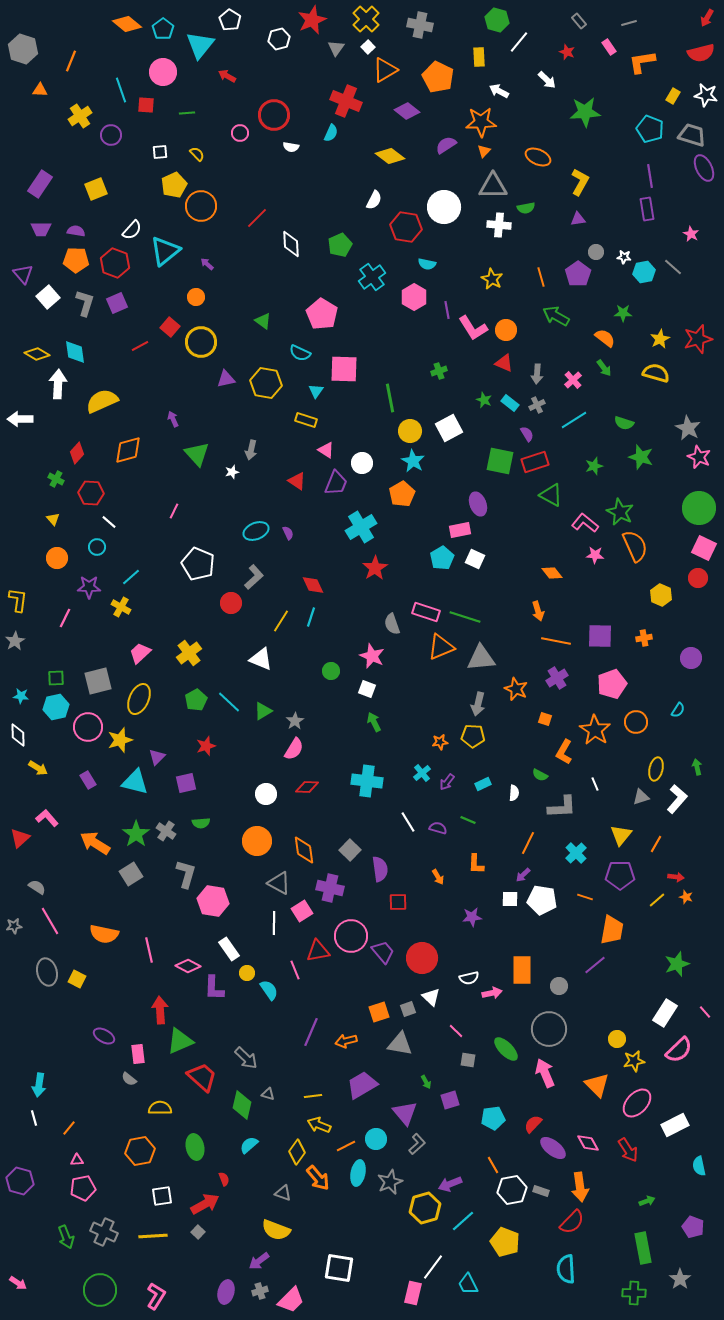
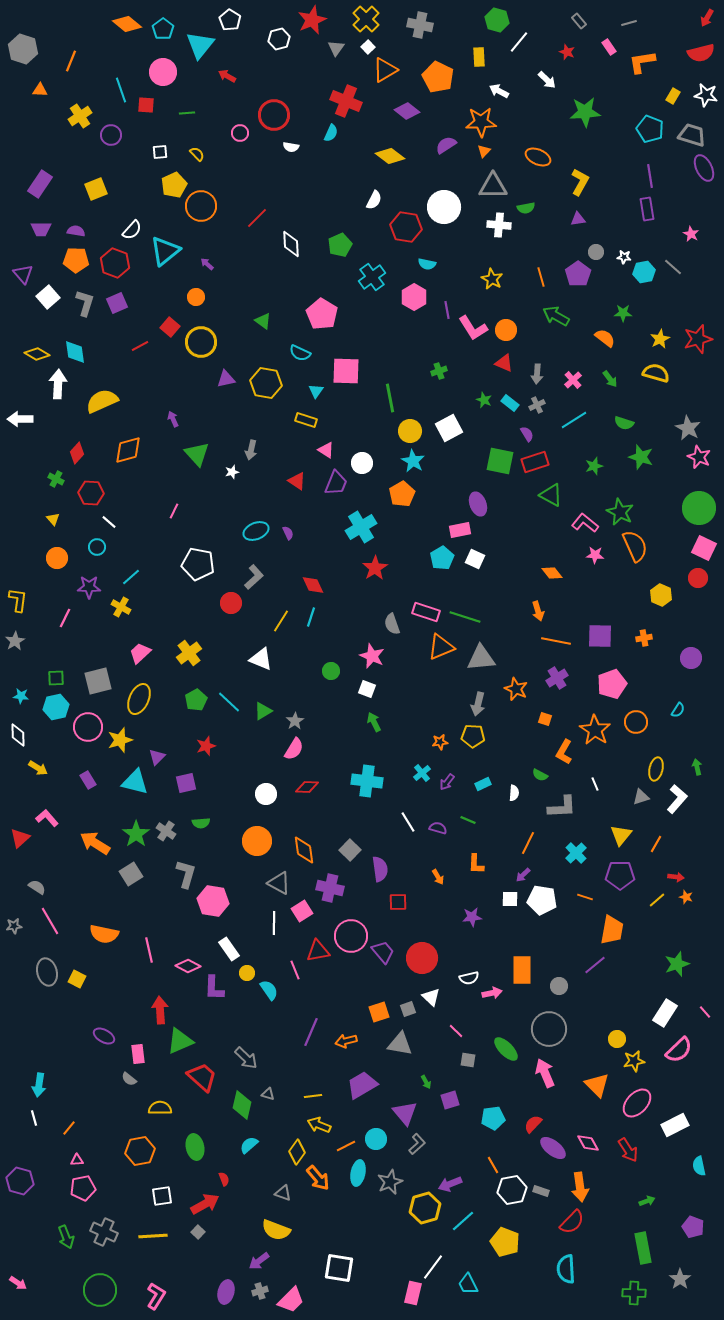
green arrow at (604, 368): moved 6 px right, 11 px down
pink square at (344, 369): moved 2 px right, 2 px down
white pentagon at (198, 564): rotated 12 degrees counterclockwise
